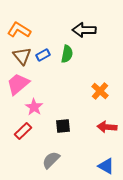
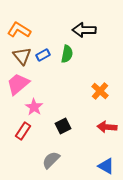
black square: rotated 21 degrees counterclockwise
red rectangle: rotated 12 degrees counterclockwise
